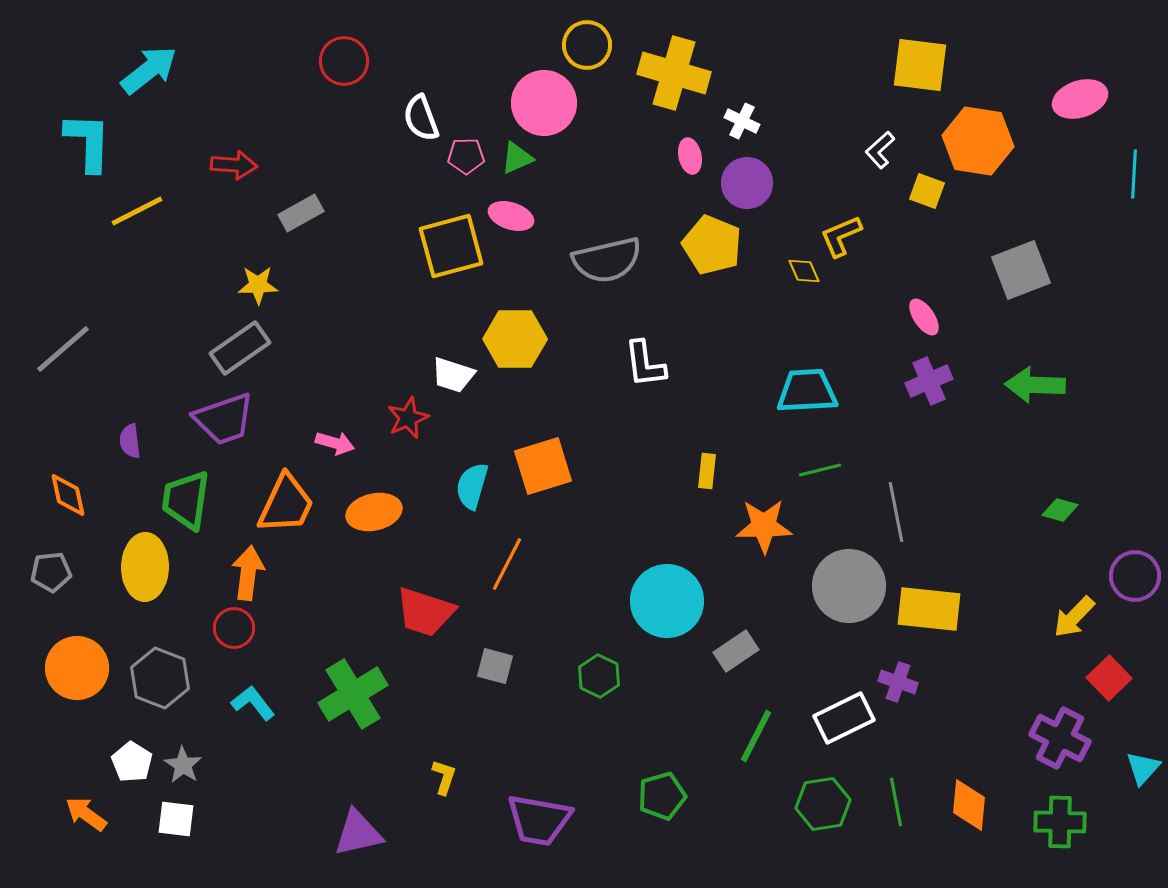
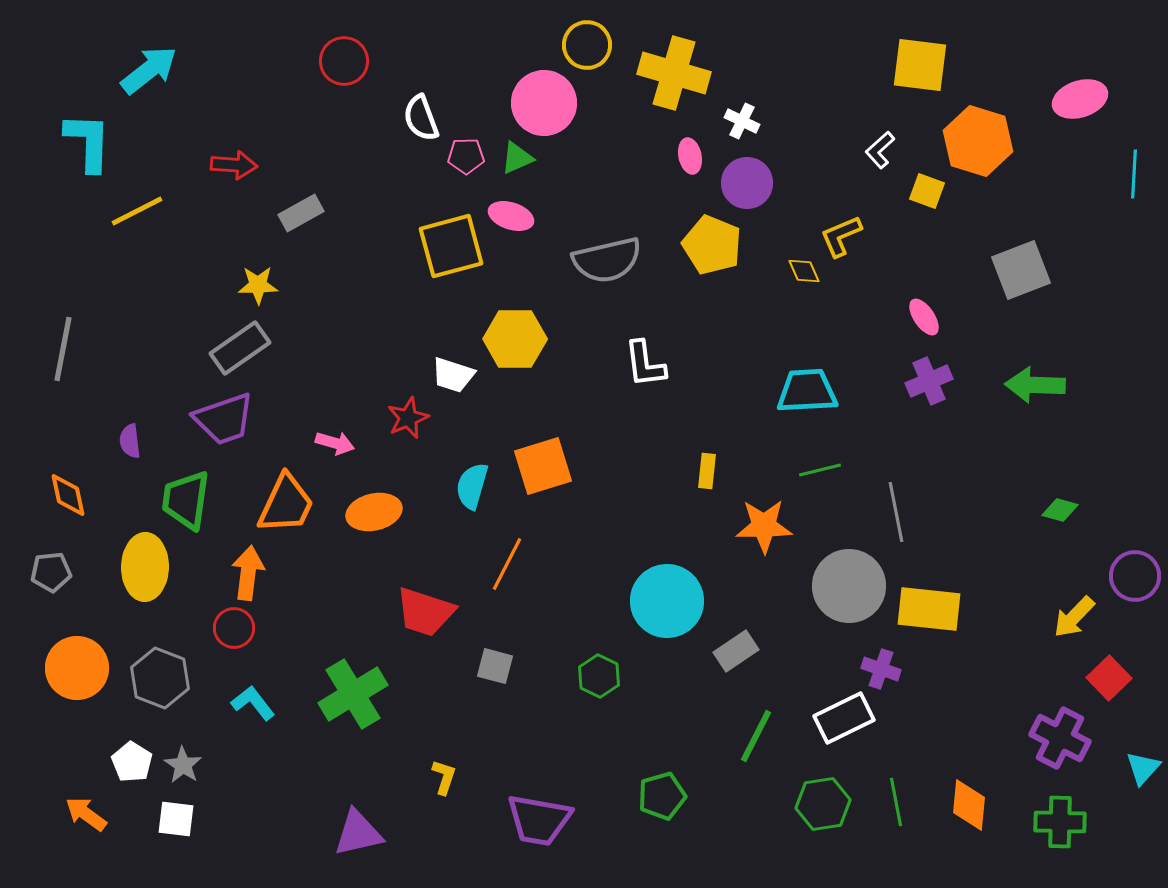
orange hexagon at (978, 141): rotated 8 degrees clockwise
gray line at (63, 349): rotated 38 degrees counterclockwise
purple cross at (898, 682): moved 17 px left, 13 px up
